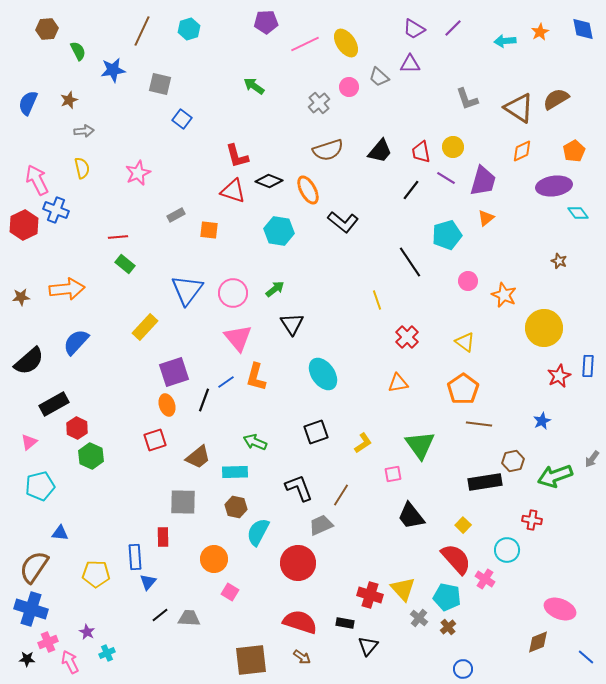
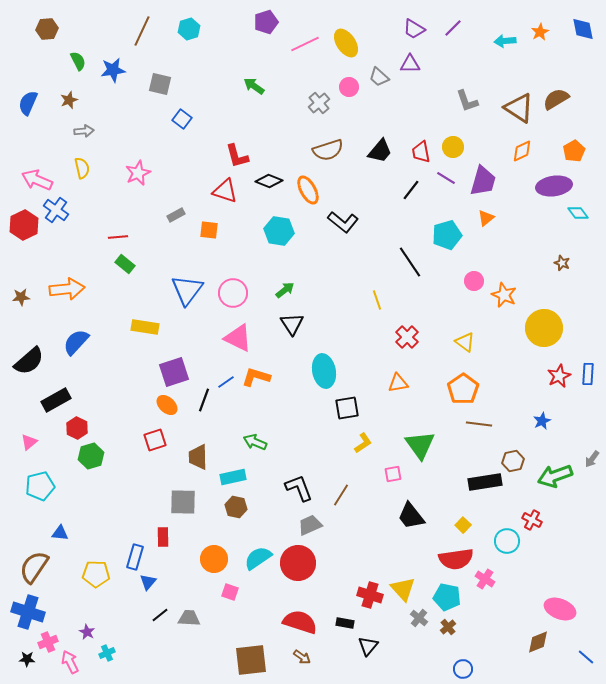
purple pentagon at (266, 22): rotated 15 degrees counterclockwise
green semicircle at (78, 51): moved 10 px down
gray L-shape at (467, 99): moved 2 px down
pink arrow at (37, 180): rotated 40 degrees counterclockwise
red triangle at (233, 191): moved 8 px left
blue cross at (56, 210): rotated 15 degrees clockwise
brown star at (559, 261): moved 3 px right, 2 px down
pink circle at (468, 281): moved 6 px right
green arrow at (275, 289): moved 10 px right, 1 px down
yellow rectangle at (145, 327): rotated 56 degrees clockwise
pink triangle at (238, 338): rotated 24 degrees counterclockwise
blue rectangle at (588, 366): moved 8 px down
cyan ellipse at (323, 374): moved 1 px right, 3 px up; rotated 24 degrees clockwise
orange L-shape at (256, 377): rotated 92 degrees clockwise
black rectangle at (54, 404): moved 2 px right, 4 px up
orange ellipse at (167, 405): rotated 30 degrees counterclockwise
black square at (316, 432): moved 31 px right, 24 px up; rotated 10 degrees clockwise
green hexagon at (91, 456): rotated 20 degrees clockwise
brown trapezoid at (198, 457): rotated 128 degrees clockwise
cyan rectangle at (235, 472): moved 2 px left, 5 px down; rotated 10 degrees counterclockwise
red cross at (532, 520): rotated 18 degrees clockwise
gray trapezoid at (321, 525): moved 11 px left
cyan semicircle at (258, 532): moved 26 px down; rotated 28 degrees clockwise
cyan circle at (507, 550): moved 9 px up
blue rectangle at (135, 557): rotated 20 degrees clockwise
red semicircle at (456, 559): rotated 124 degrees clockwise
pink square at (230, 592): rotated 12 degrees counterclockwise
blue cross at (31, 609): moved 3 px left, 3 px down
